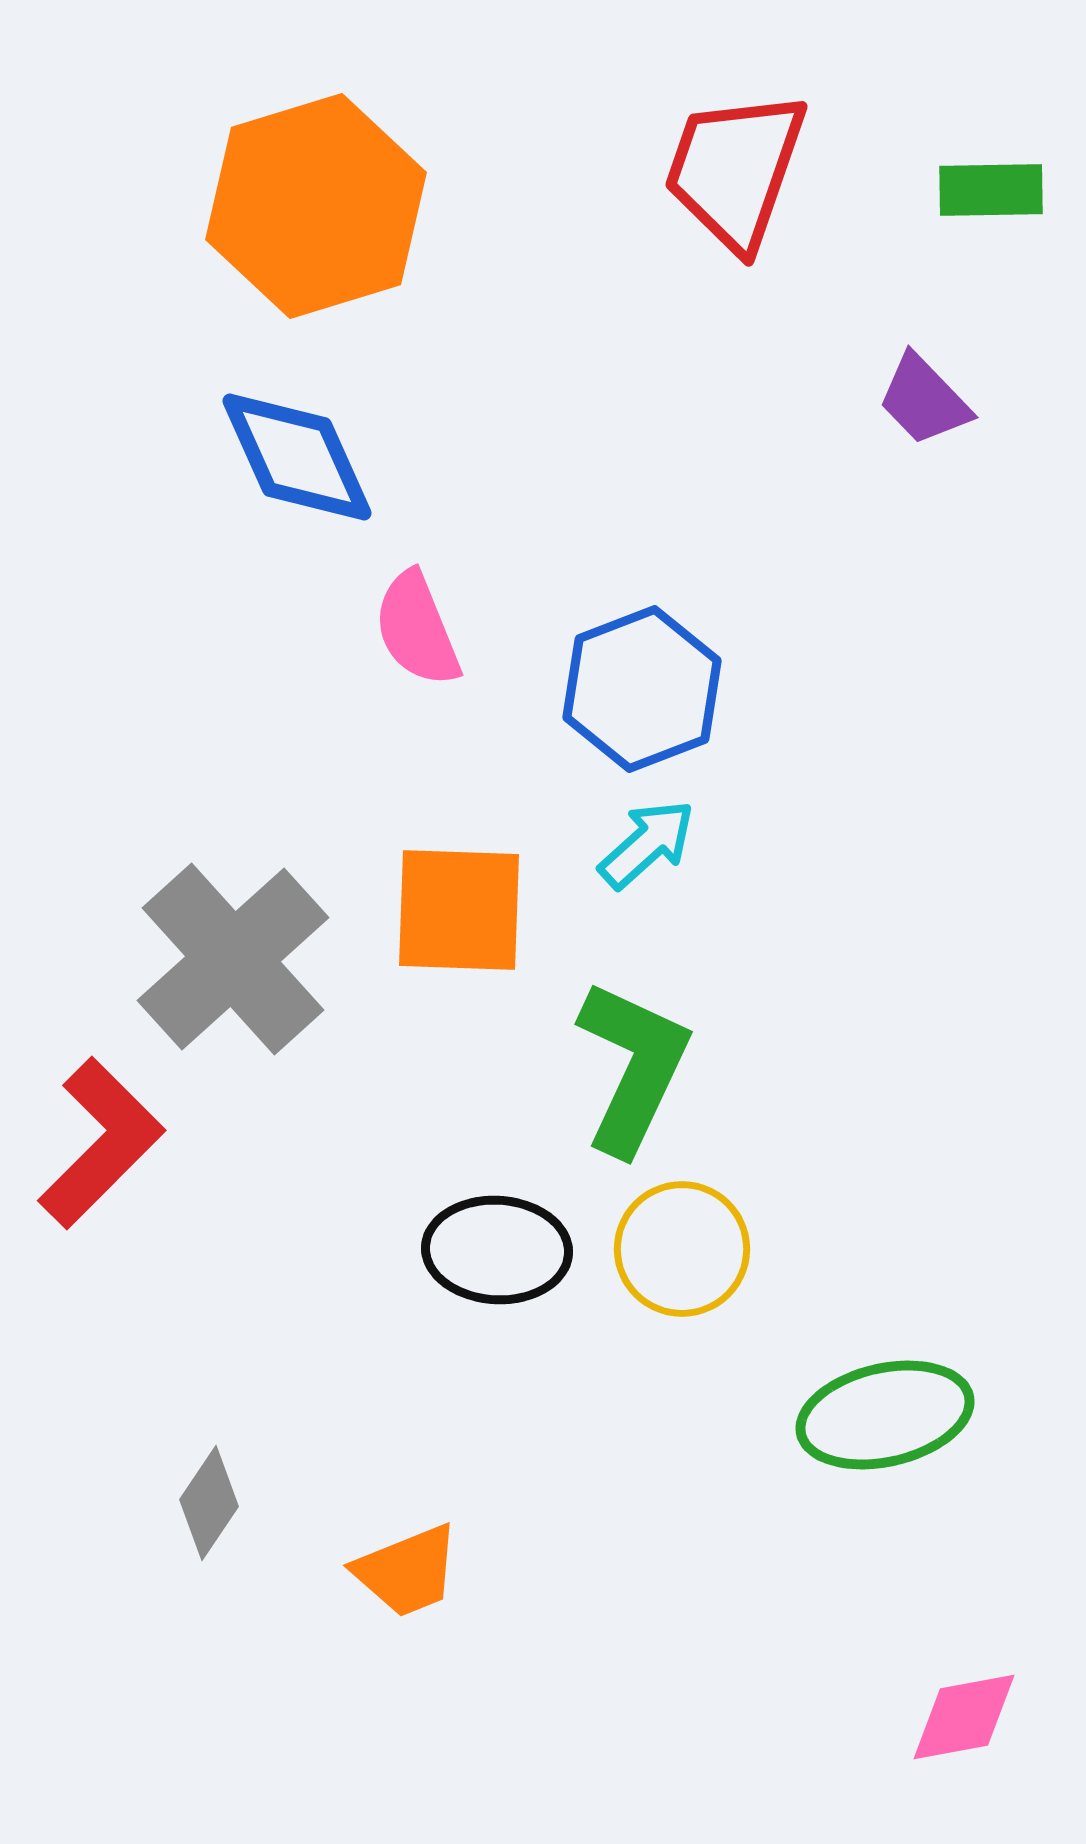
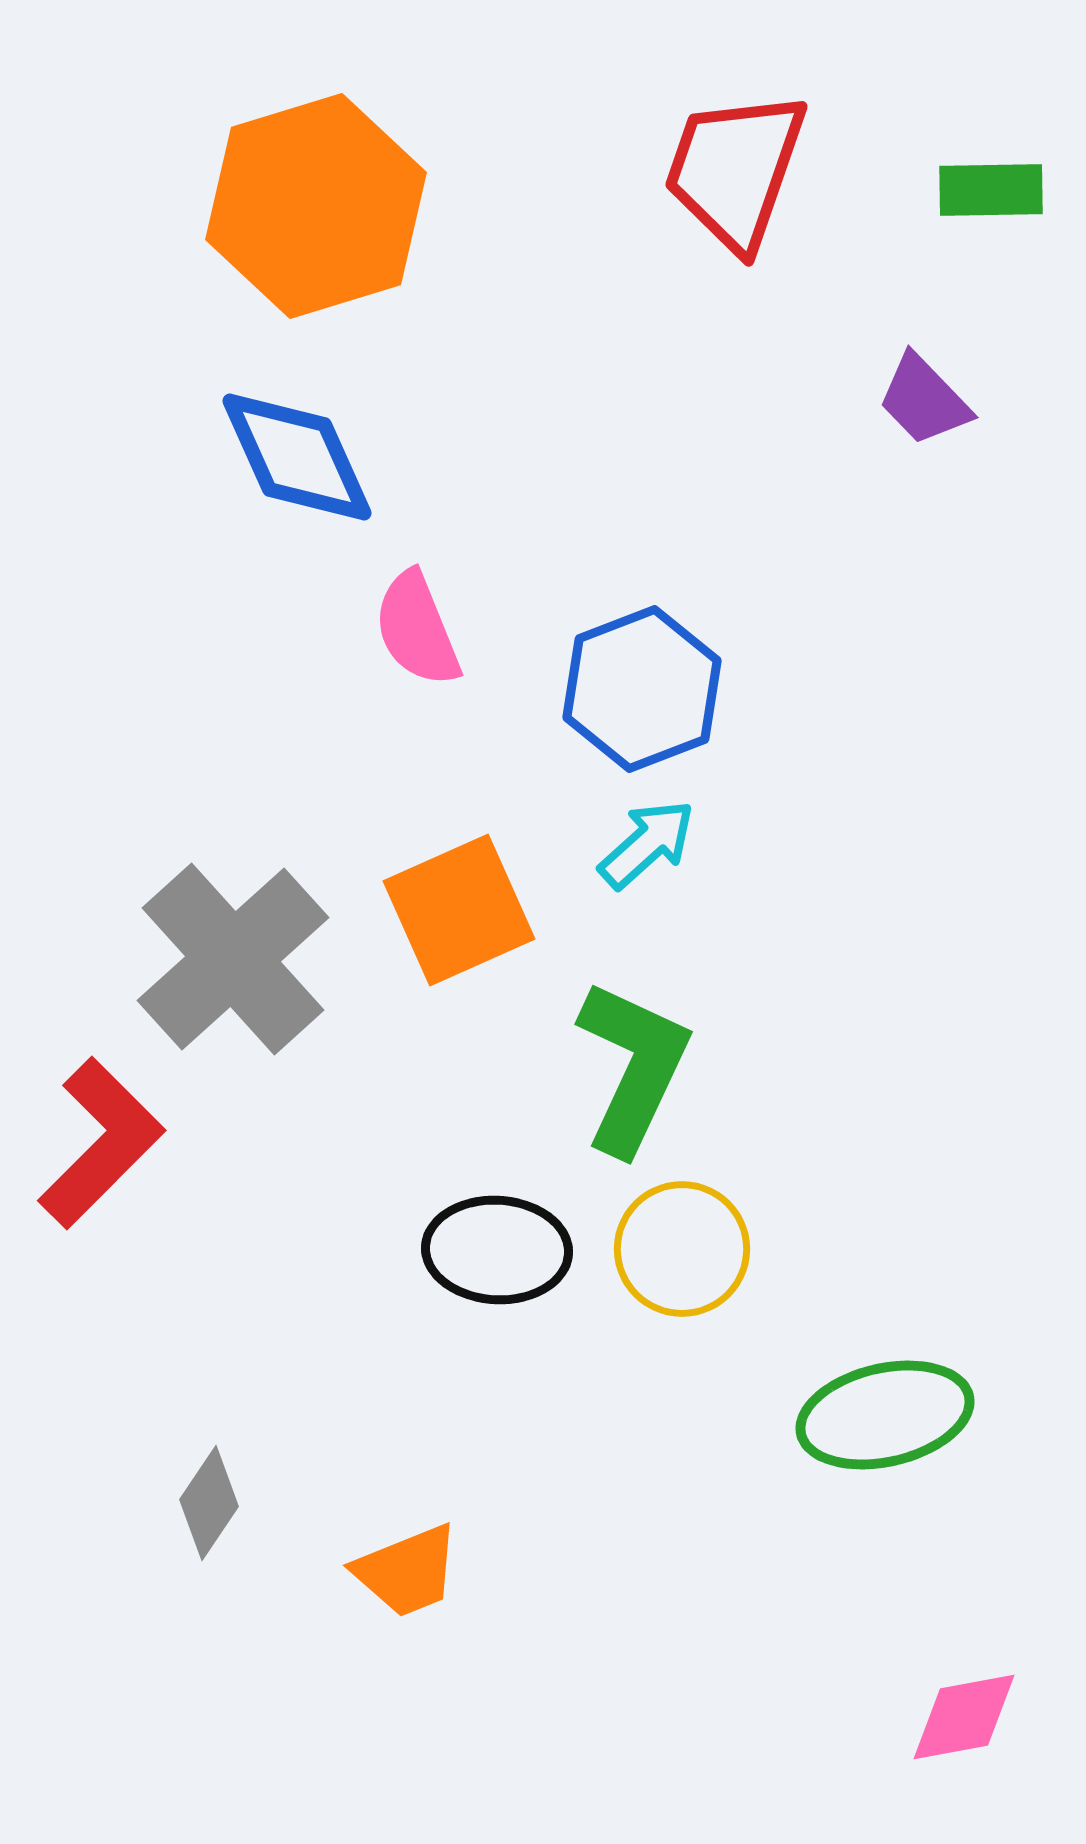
orange square: rotated 26 degrees counterclockwise
